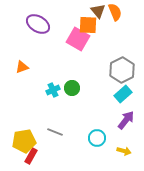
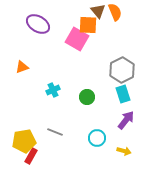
pink square: moved 1 px left
green circle: moved 15 px right, 9 px down
cyan rectangle: rotated 66 degrees counterclockwise
